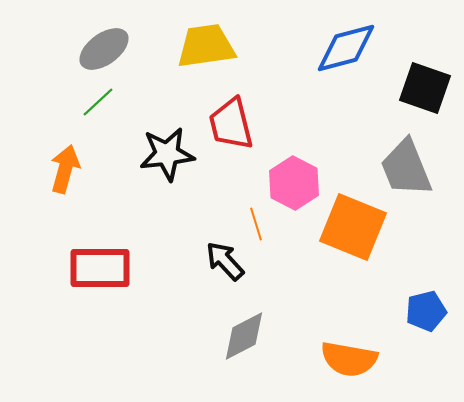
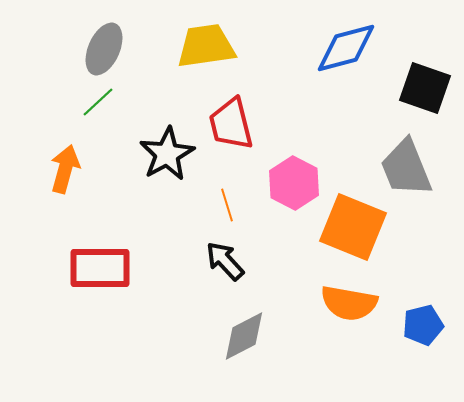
gray ellipse: rotated 30 degrees counterclockwise
black star: rotated 22 degrees counterclockwise
orange line: moved 29 px left, 19 px up
blue pentagon: moved 3 px left, 14 px down
orange semicircle: moved 56 px up
